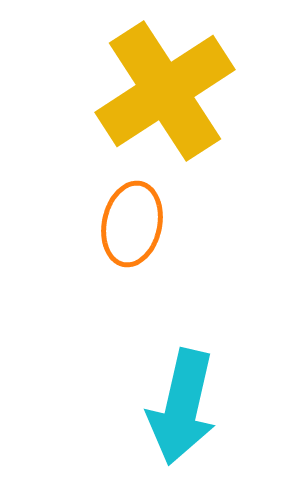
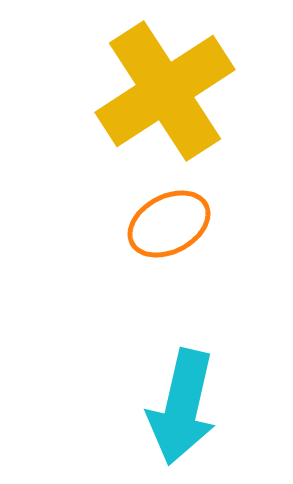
orange ellipse: moved 37 px right; rotated 50 degrees clockwise
